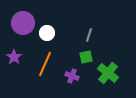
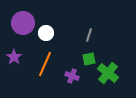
white circle: moved 1 px left
green square: moved 3 px right, 2 px down
